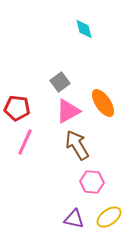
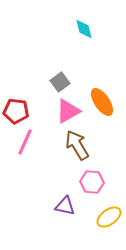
orange ellipse: moved 1 px left, 1 px up
red pentagon: moved 1 px left, 3 px down
purple triangle: moved 9 px left, 13 px up
